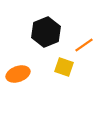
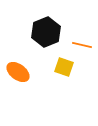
orange line: moved 2 px left; rotated 48 degrees clockwise
orange ellipse: moved 2 px up; rotated 55 degrees clockwise
